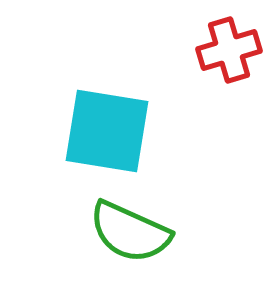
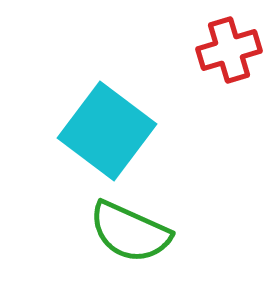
cyan square: rotated 28 degrees clockwise
